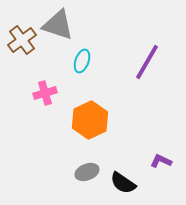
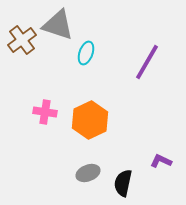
cyan ellipse: moved 4 px right, 8 px up
pink cross: moved 19 px down; rotated 25 degrees clockwise
gray ellipse: moved 1 px right, 1 px down
black semicircle: rotated 68 degrees clockwise
